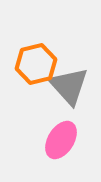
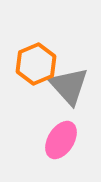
orange hexagon: rotated 9 degrees counterclockwise
